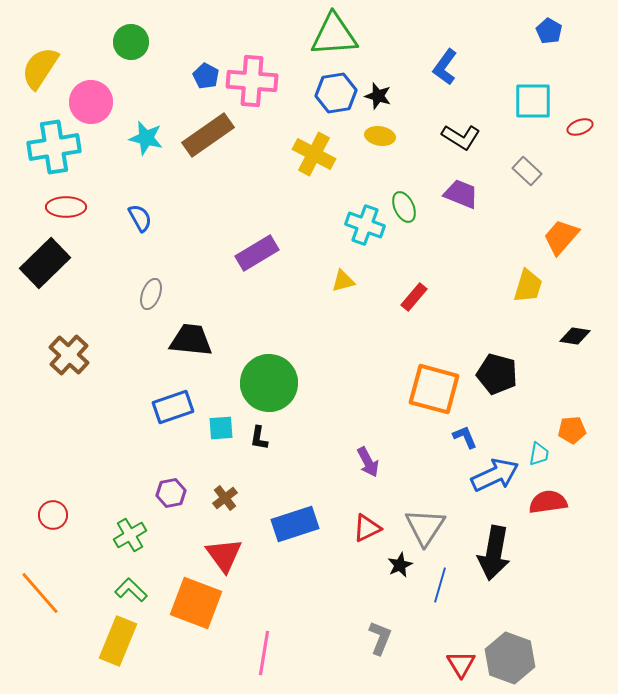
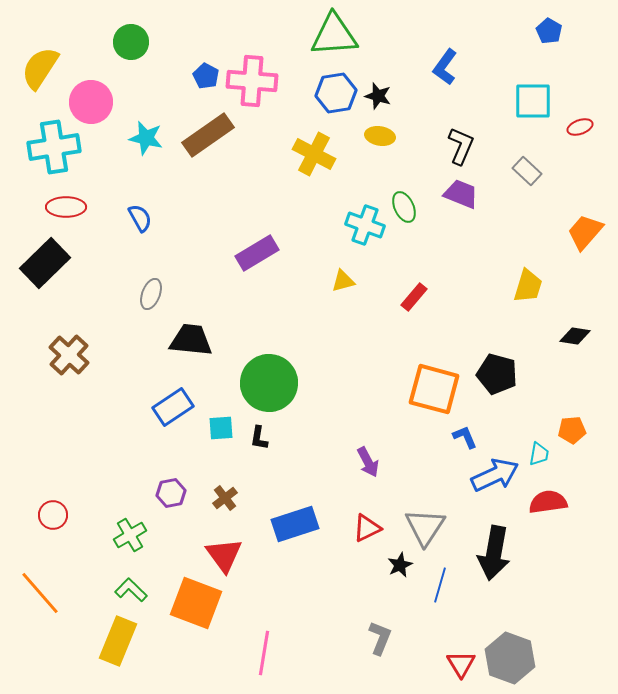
black L-shape at (461, 137): moved 9 px down; rotated 99 degrees counterclockwise
orange trapezoid at (561, 237): moved 24 px right, 5 px up
blue rectangle at (173, 407): rotated 15 degrees counterclockwise
